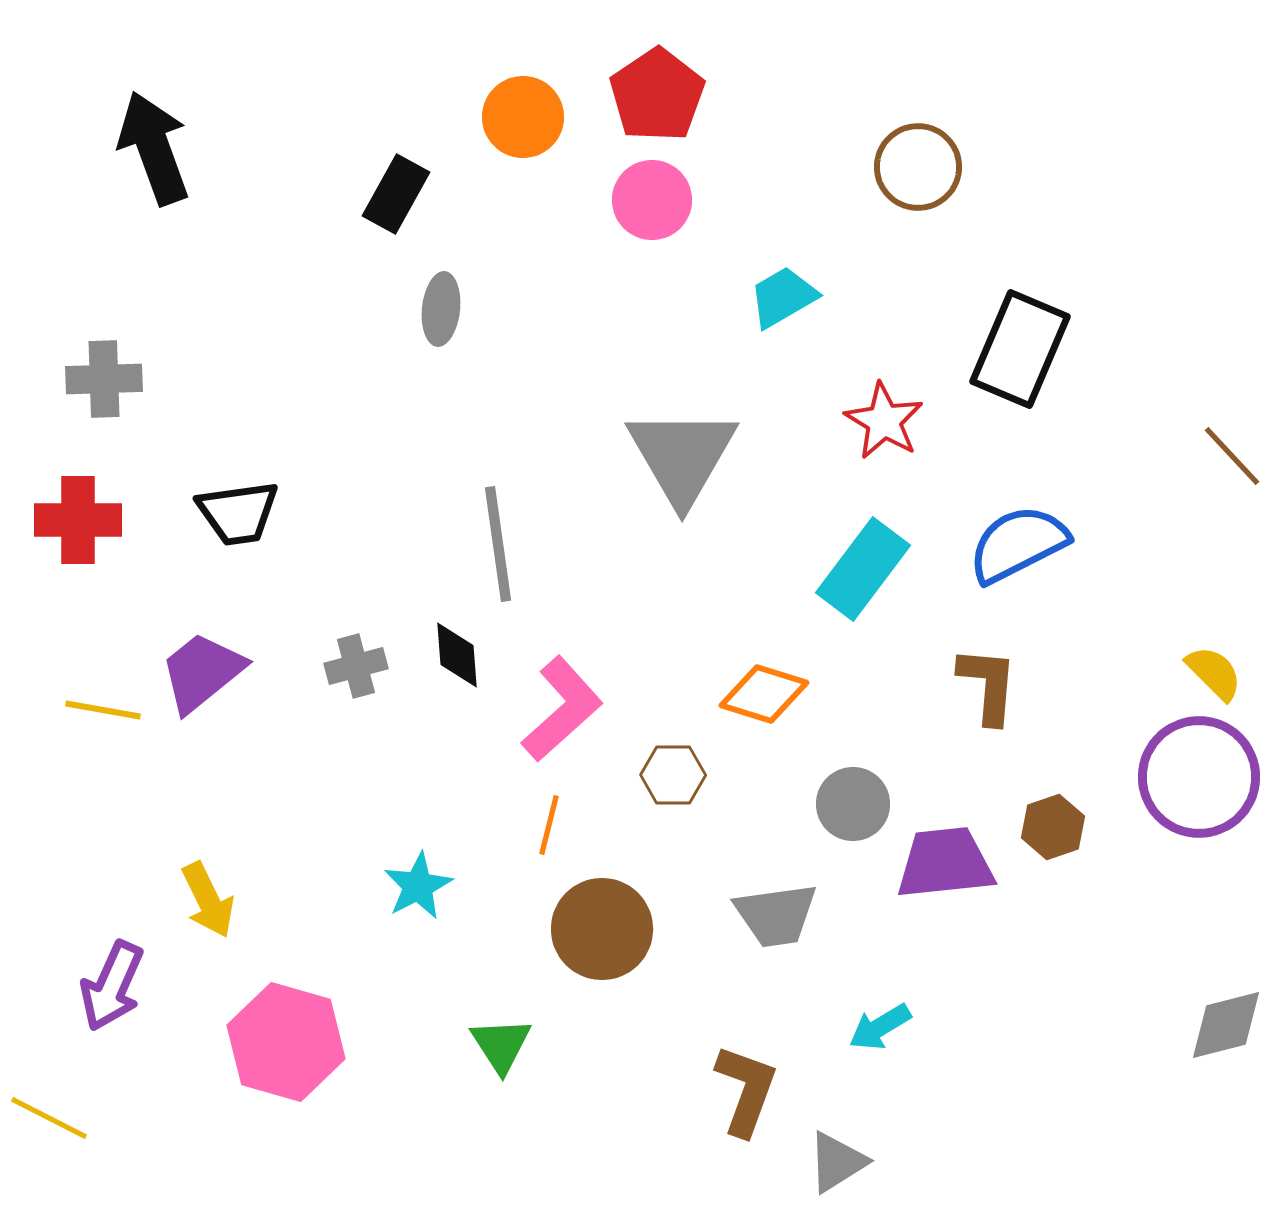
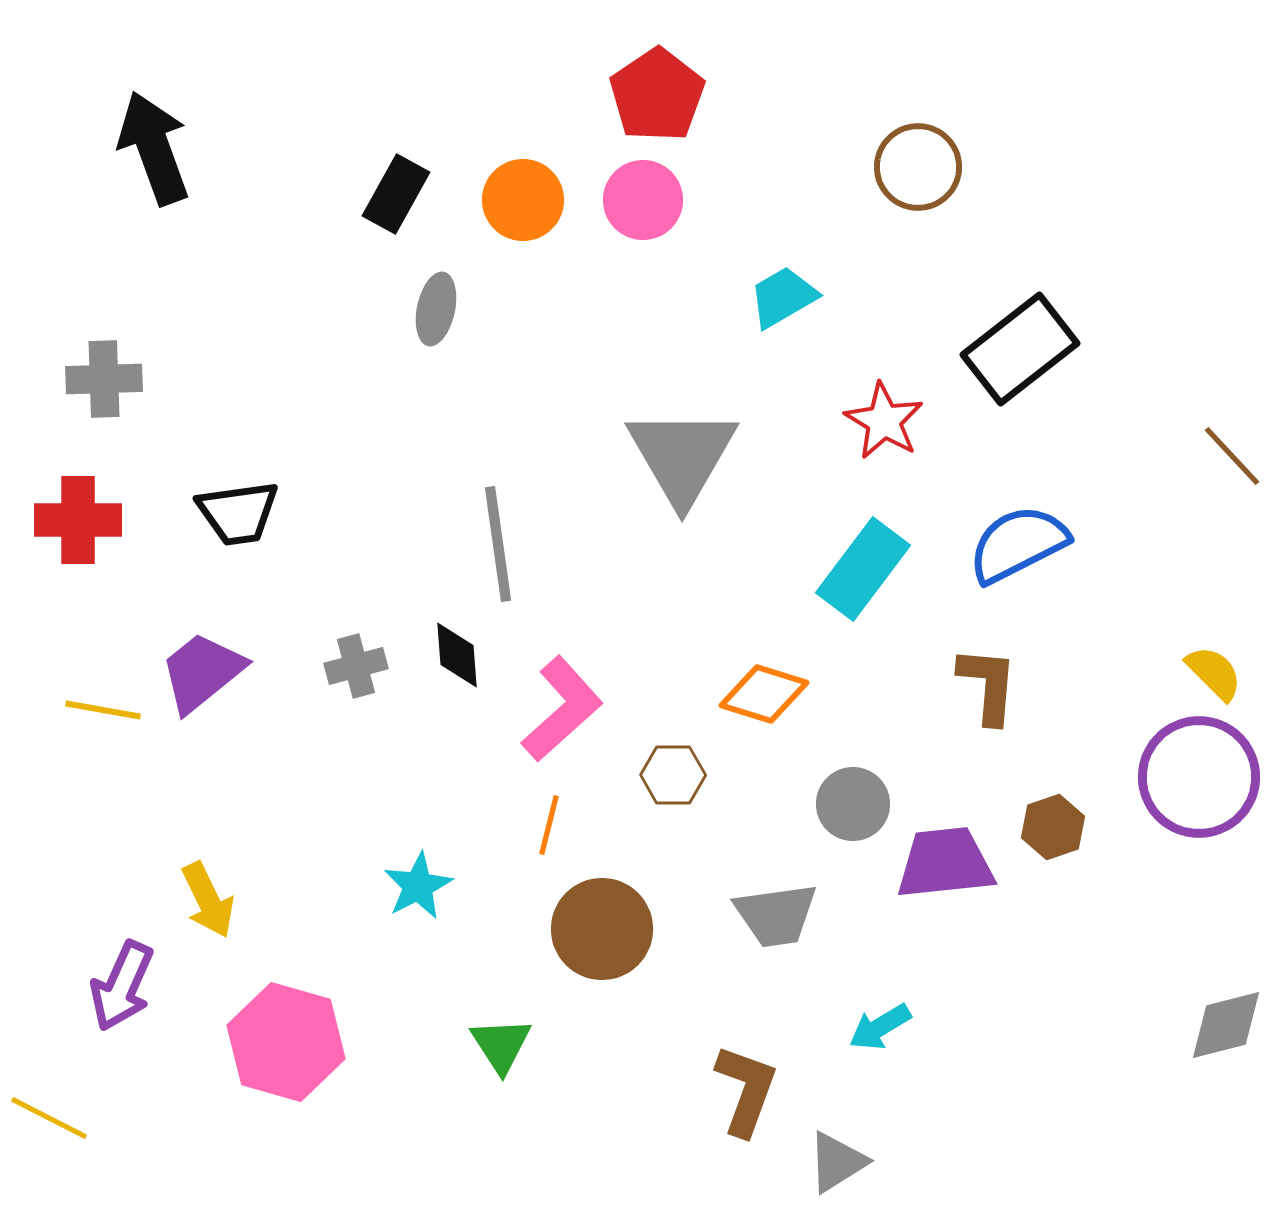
orange circle at (523, 117): moved 83 px down
pink circle at (652, 200): moved 9 px left
gray ellipse at (441, 309): moved 5 px left; rotated 6 degrees clockwise
black rectangle at (1020, 349): rotated 29 degrees clockwise
purple arrow at (112, 986): moved 10 px right
